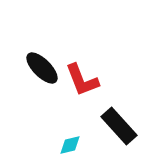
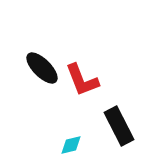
black rectangle: rotated 15 degrees clockwise
cyan diamond: moved 1 px right
